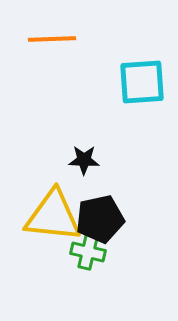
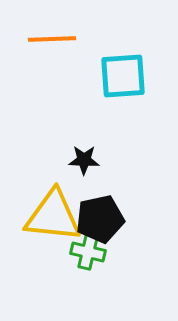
cyan square: moved 19 px left, 6 px up
